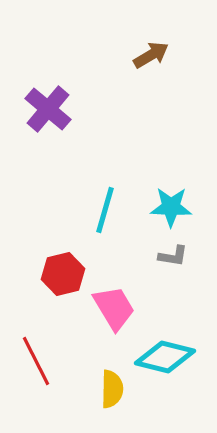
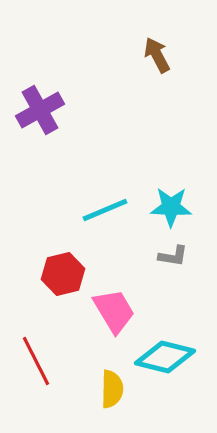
brown arrow: moved 6 px right; rotated 87 degrees counterclockwise
purple cross: moved 8 px left, 1 px down; rotated 21 degrees clockwise
cyan line: rotated 51 degrees clockwise
pink trapezoid: moved 3 px down
